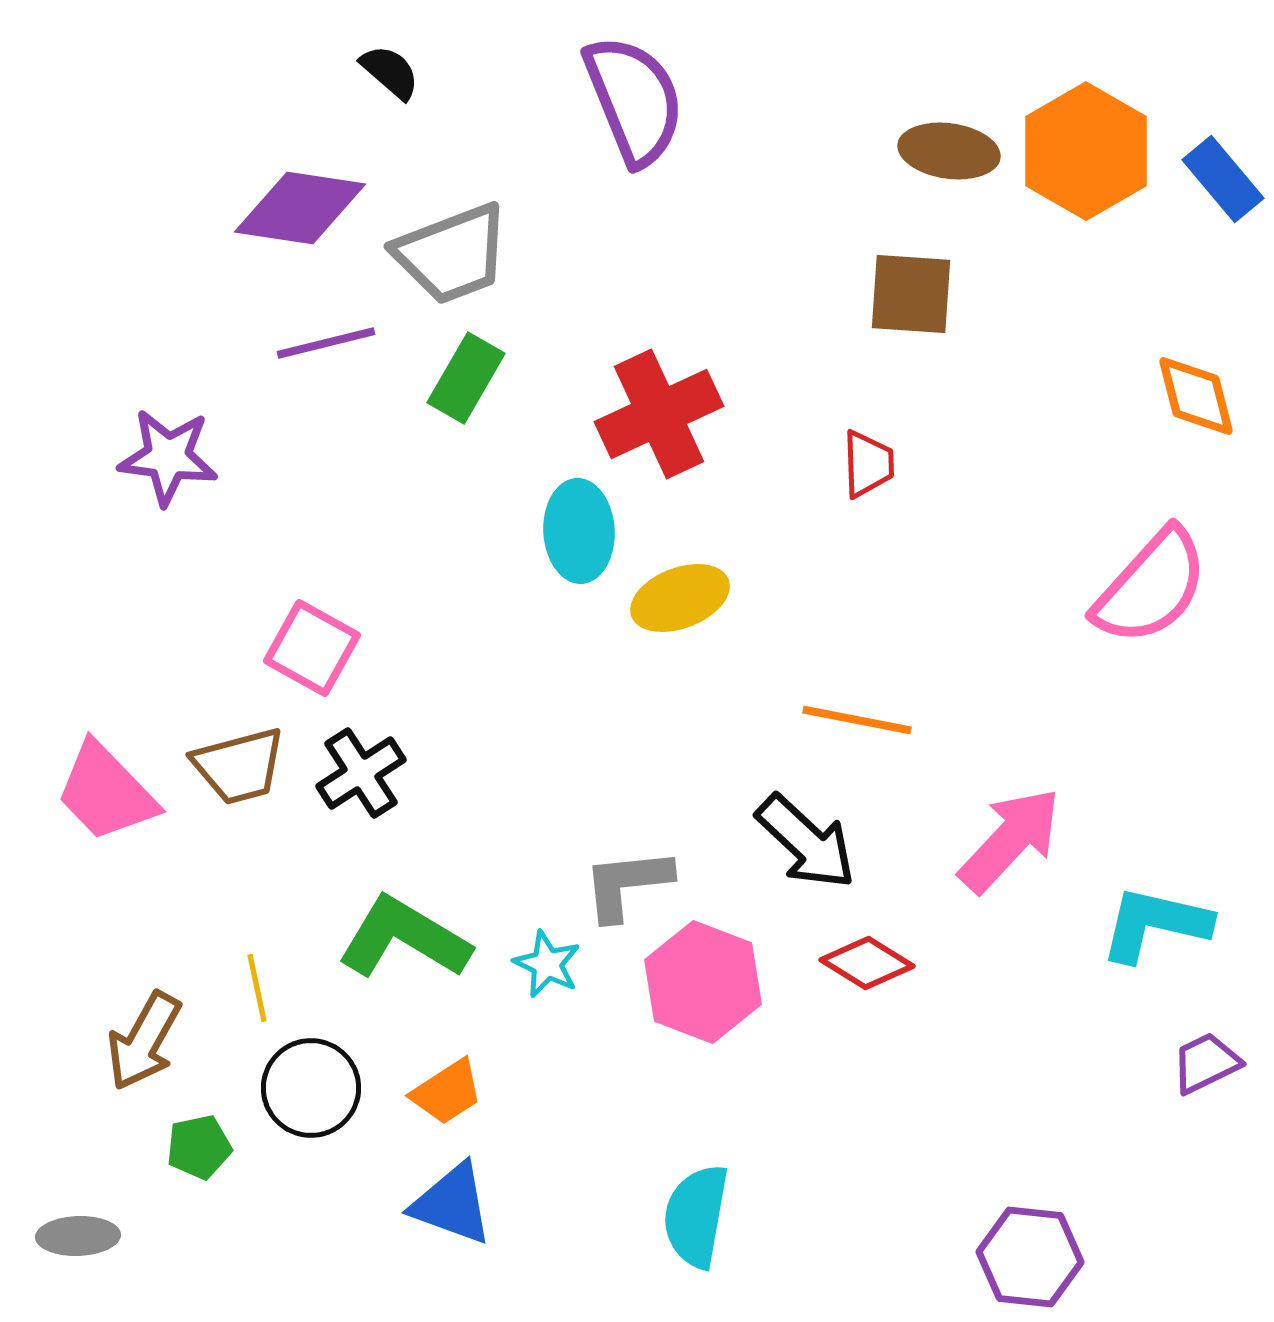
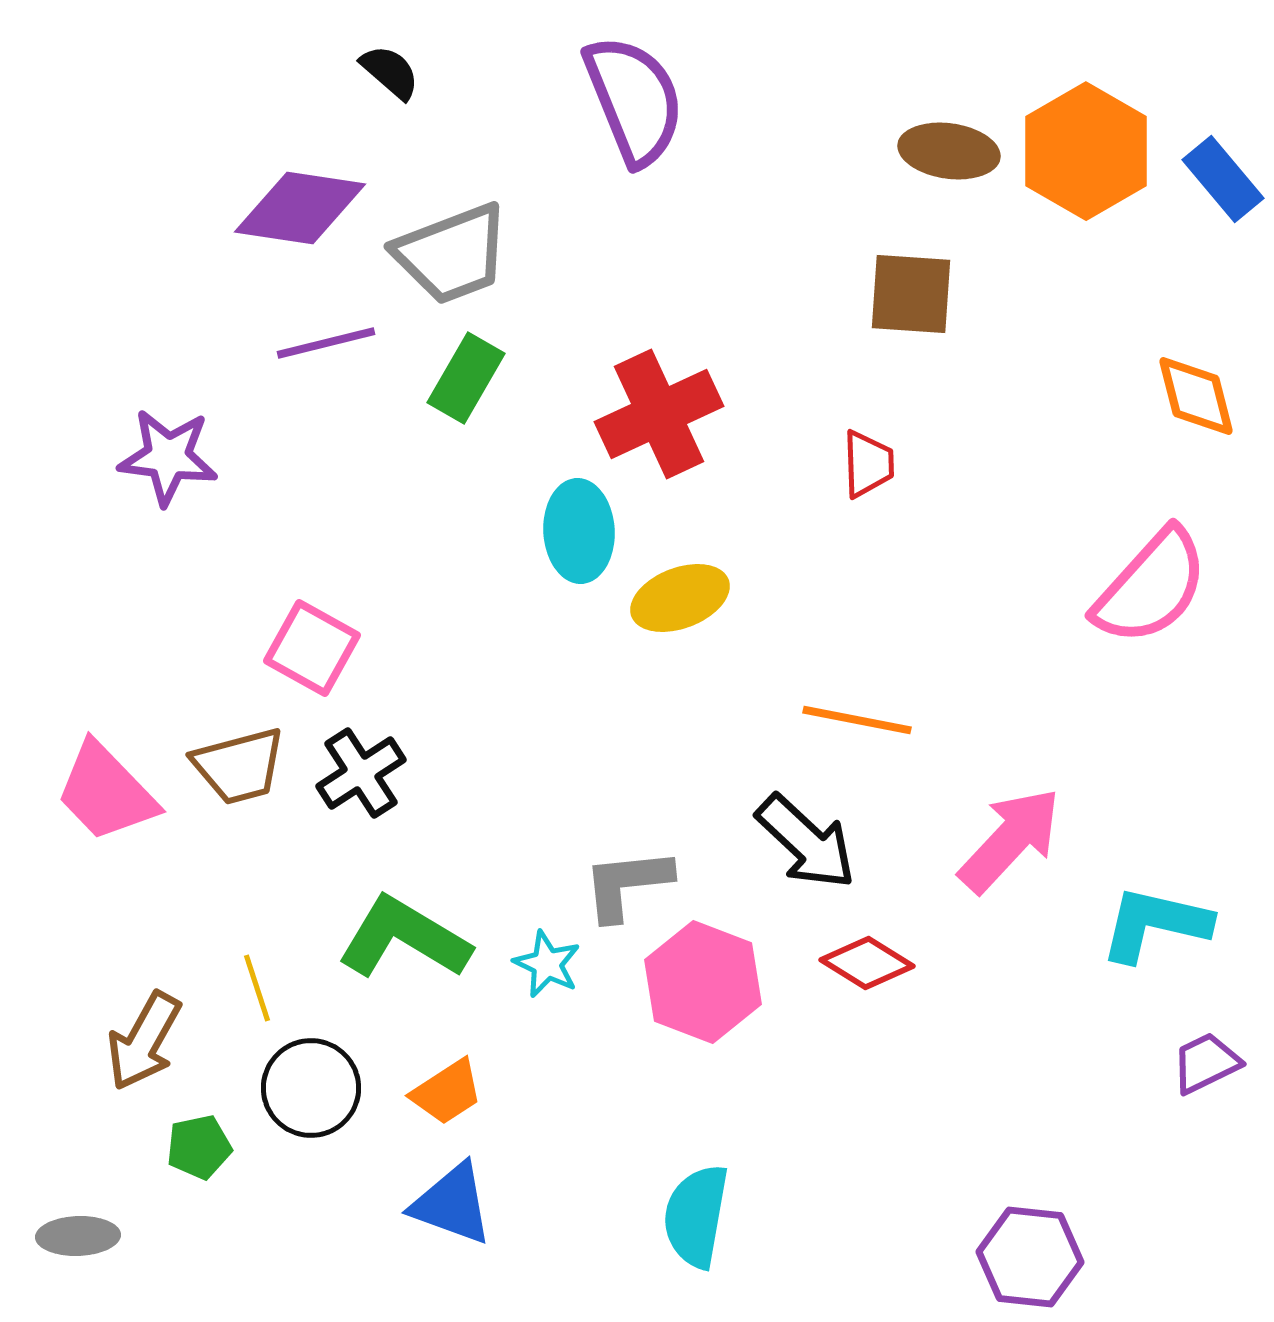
yellow line: rotated 6 degrees counterclockwise
